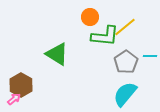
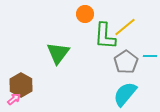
orange circle: moved 5 px left, 3 px up
green L-shape: rotated 88 degrees clockwise
green triangle: moved 1 px right, 1 px up; rotated 35 degrees clockwise
